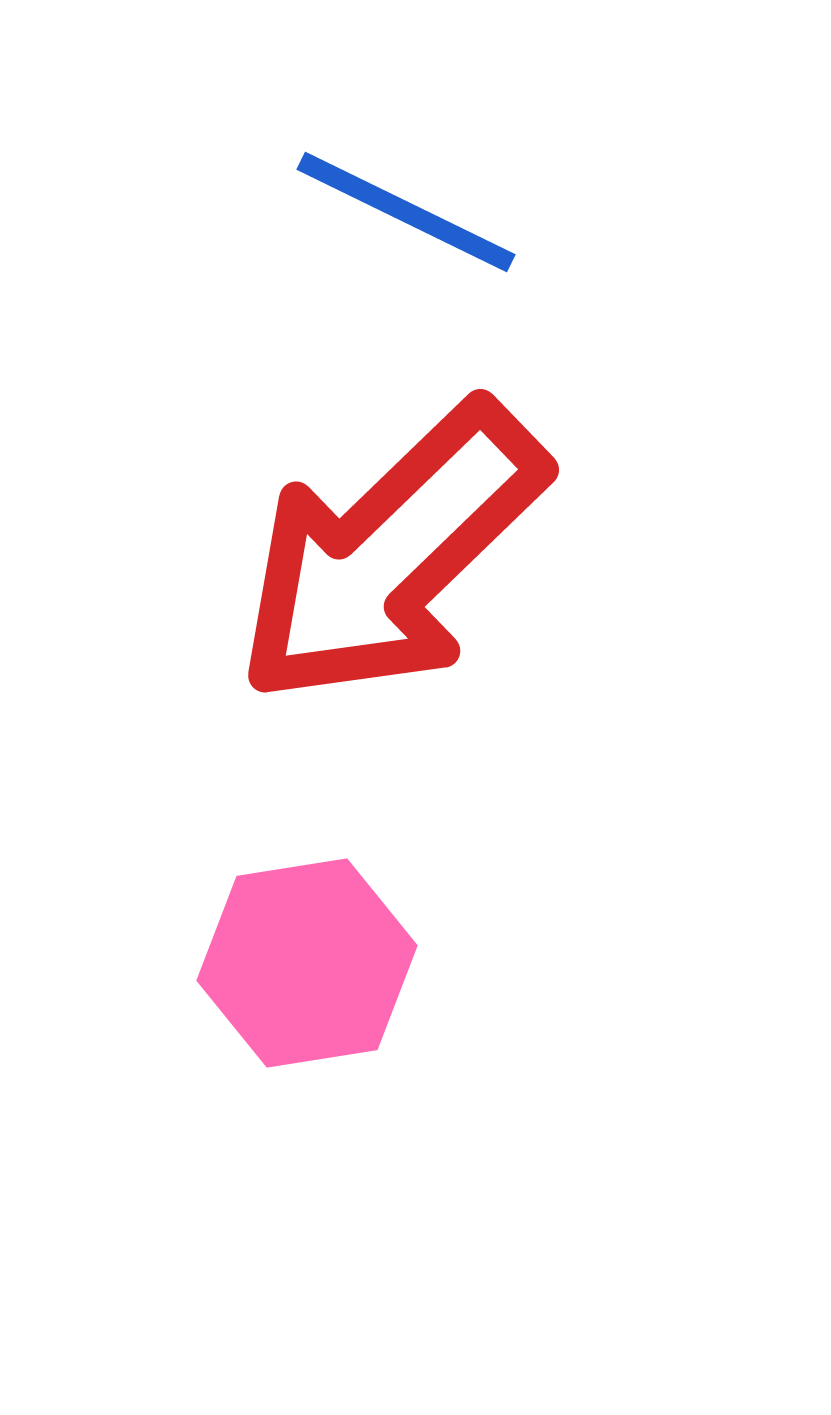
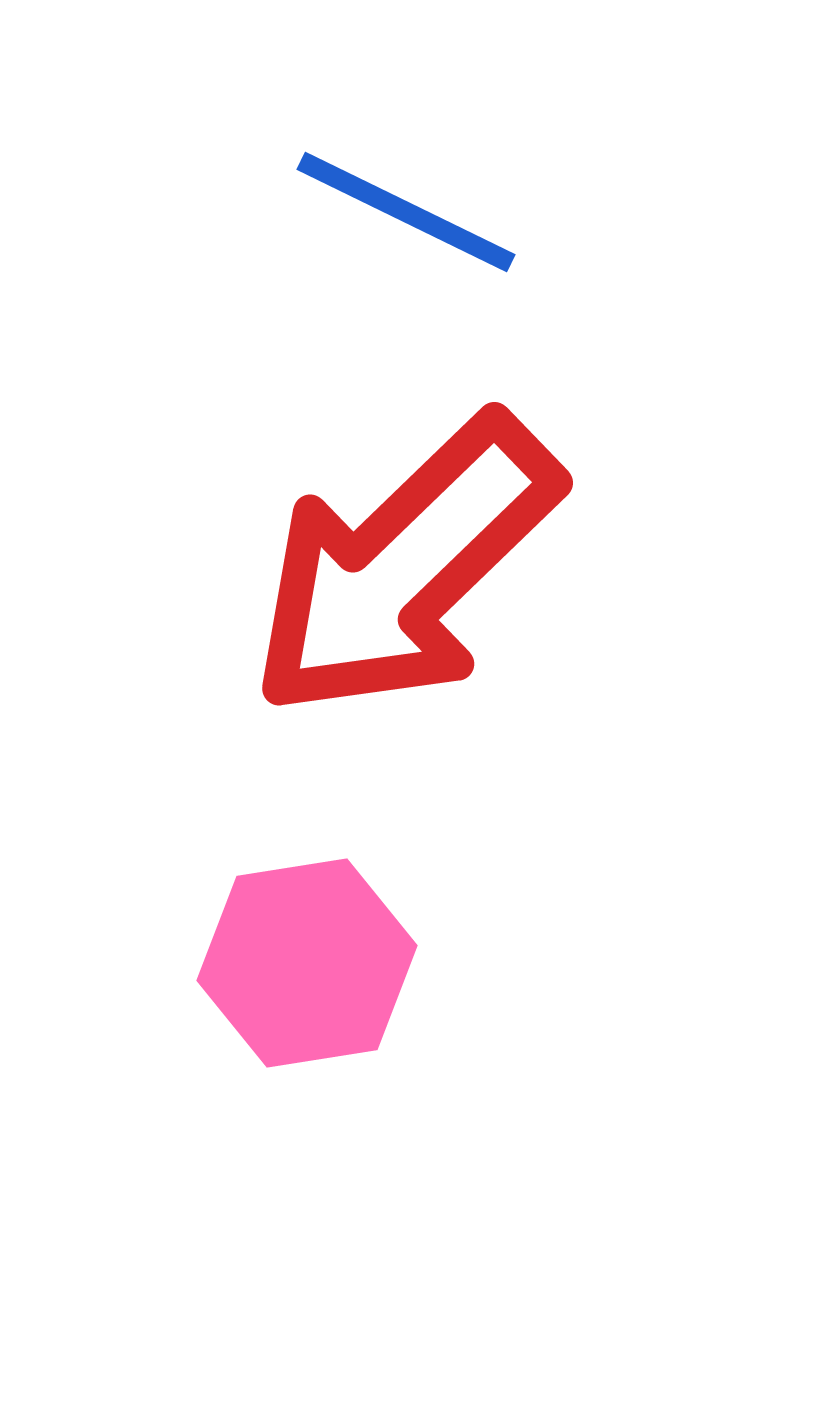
red arrow: moved 14 px right, 13 px down
